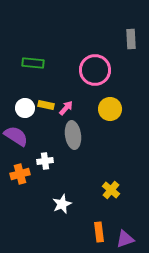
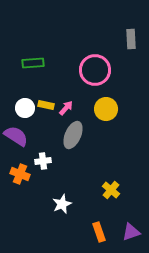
green rectangle: rotated 10 degrees counterclockwise
yellow circle: moved 4 px left
gray ellipse: rotated 32 degrees clockwise
white cross: moved 2 px left
orange cross: rotated 36 degrees clockwise
orange rectangle: rotated 12 degrees counterclockwise
purple triangle: moved 6 px right, 7 px up
